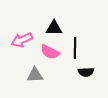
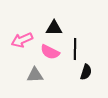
black line: moved 1 px down
black semicircle: rotated 70 degrees counterclockwise
